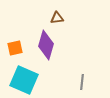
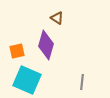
brown triangle: rotated 40 degrees clockwise
orange square: moved 2 px right, 3 px down
cyan square: moved 3 px right
